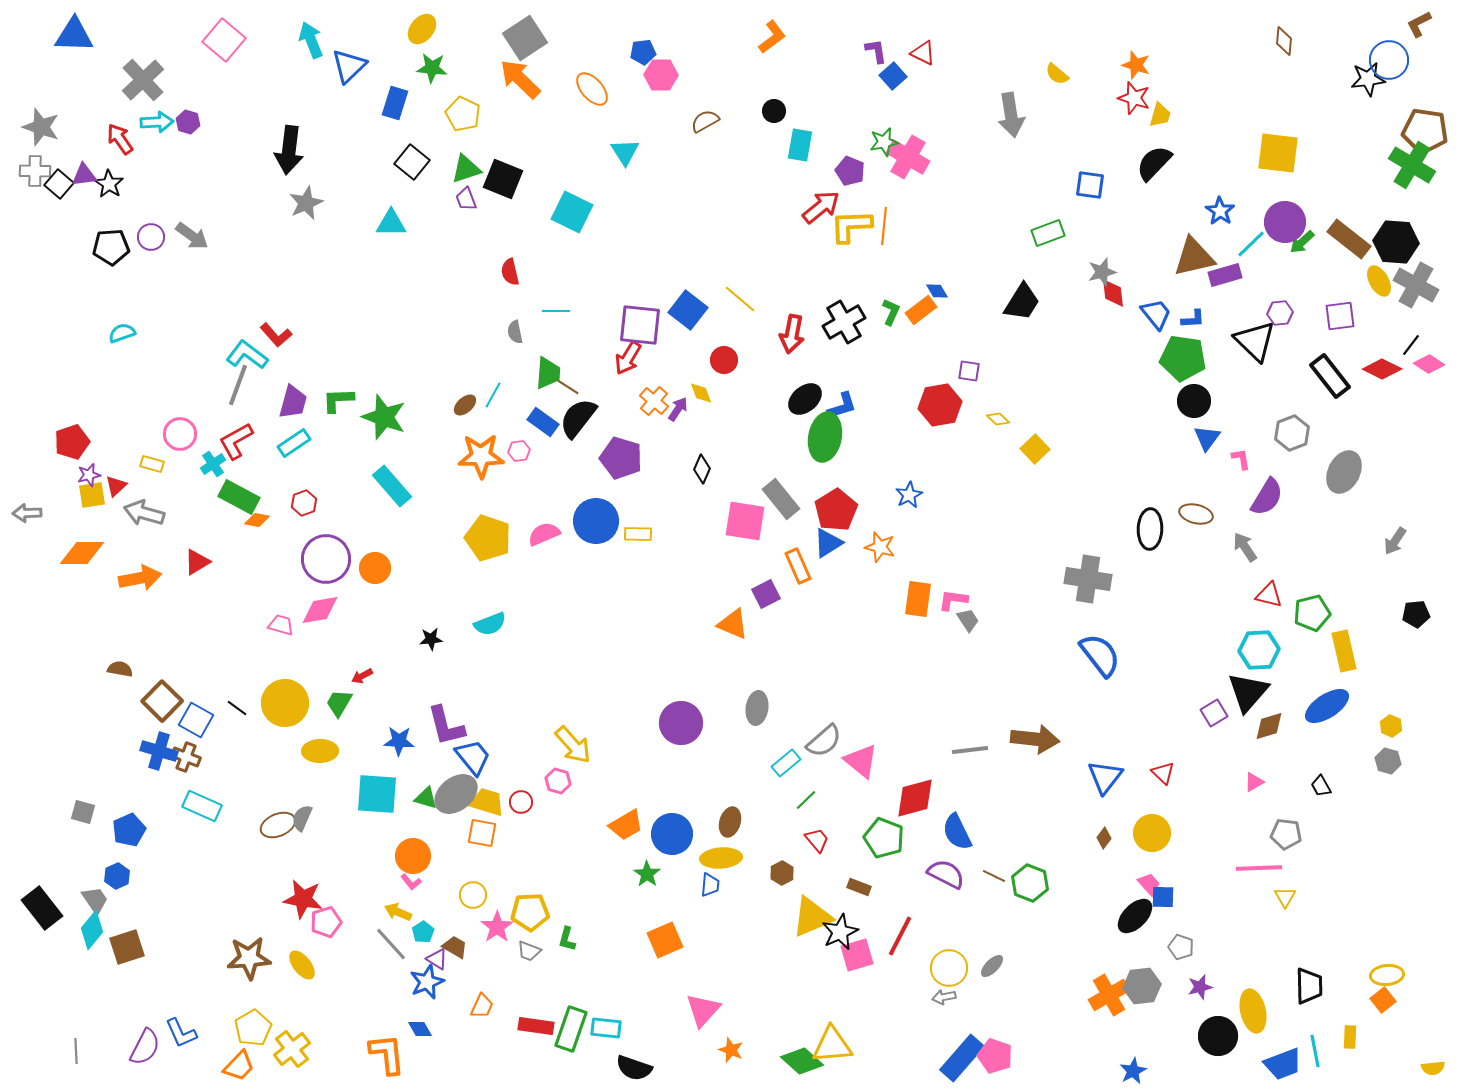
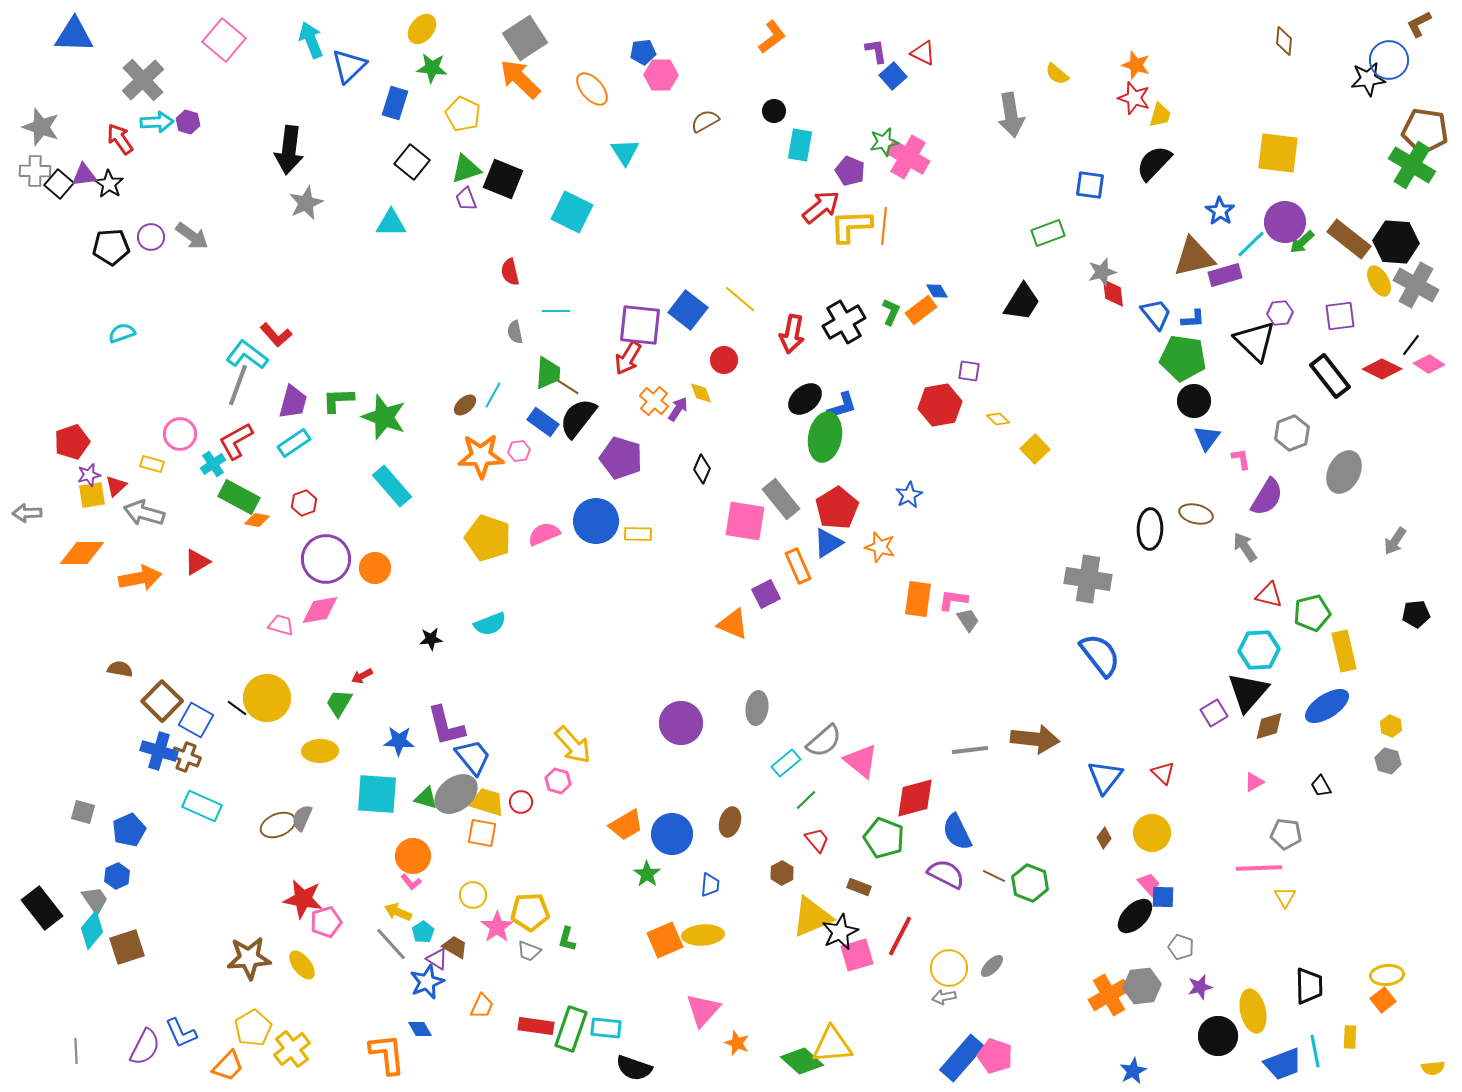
red pentagon at (836, 510): moved 1 px right, 2 px up
yellow circle at (285, 703): moved 18 px left, 5 px up
yellow ellipse at (721, 858): moved 18 px left, 77 px down
orange star at (731, 1050): moved 6 px right, 7 px up
orange trapezoid at (239, 1066): moved 11 px left
